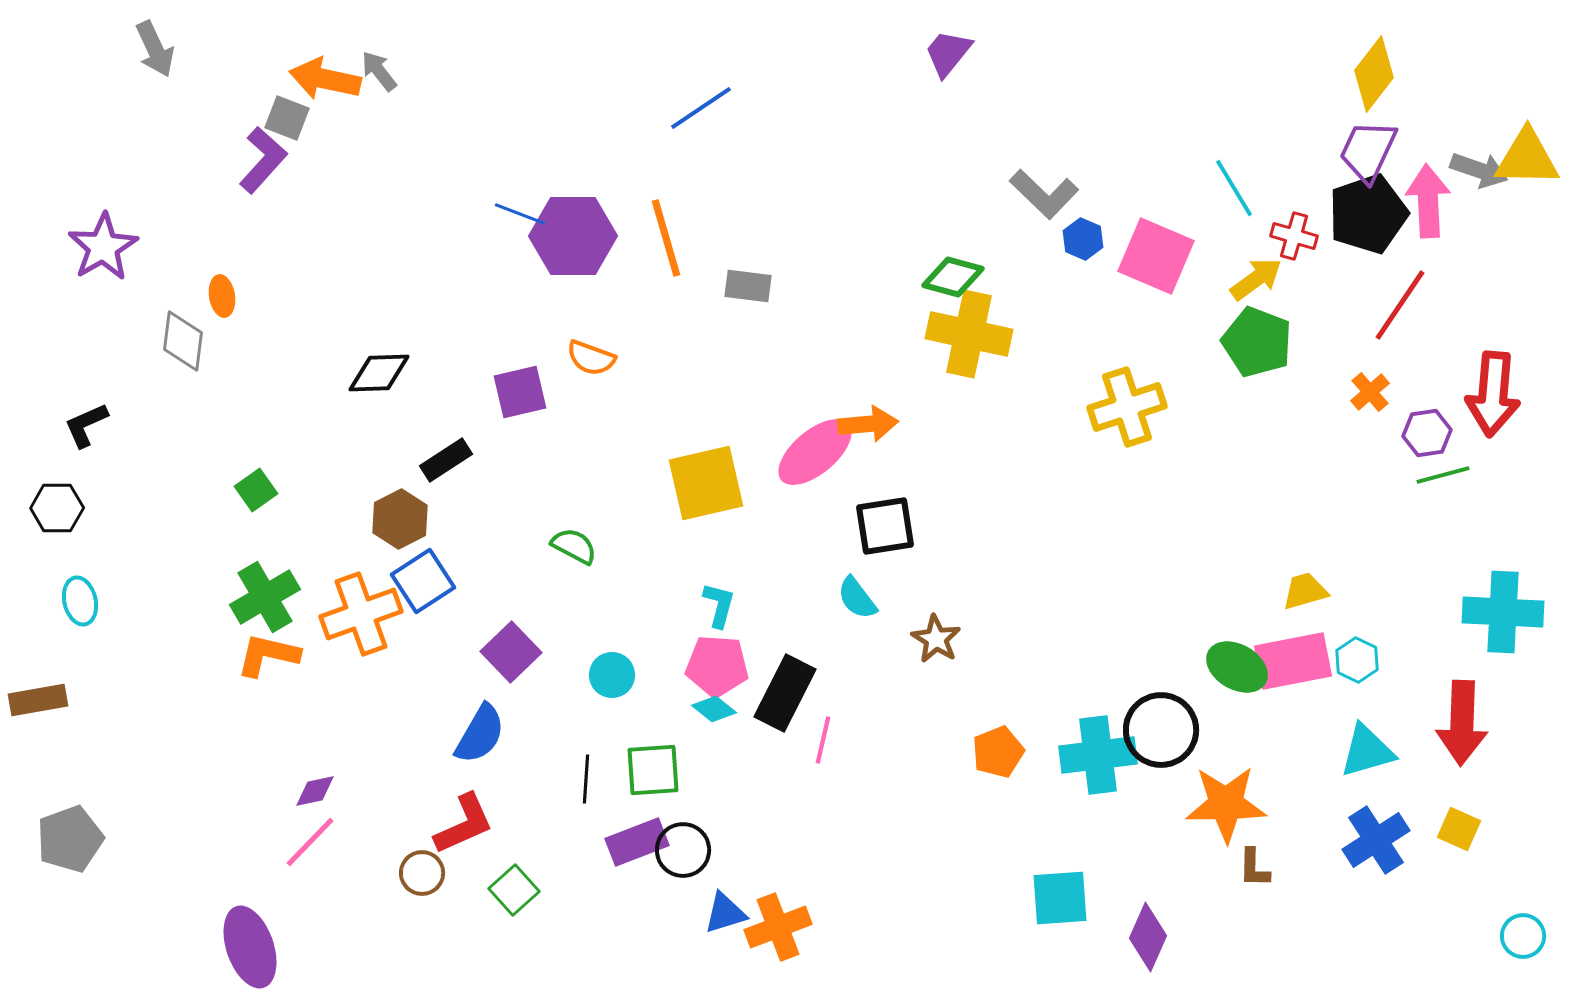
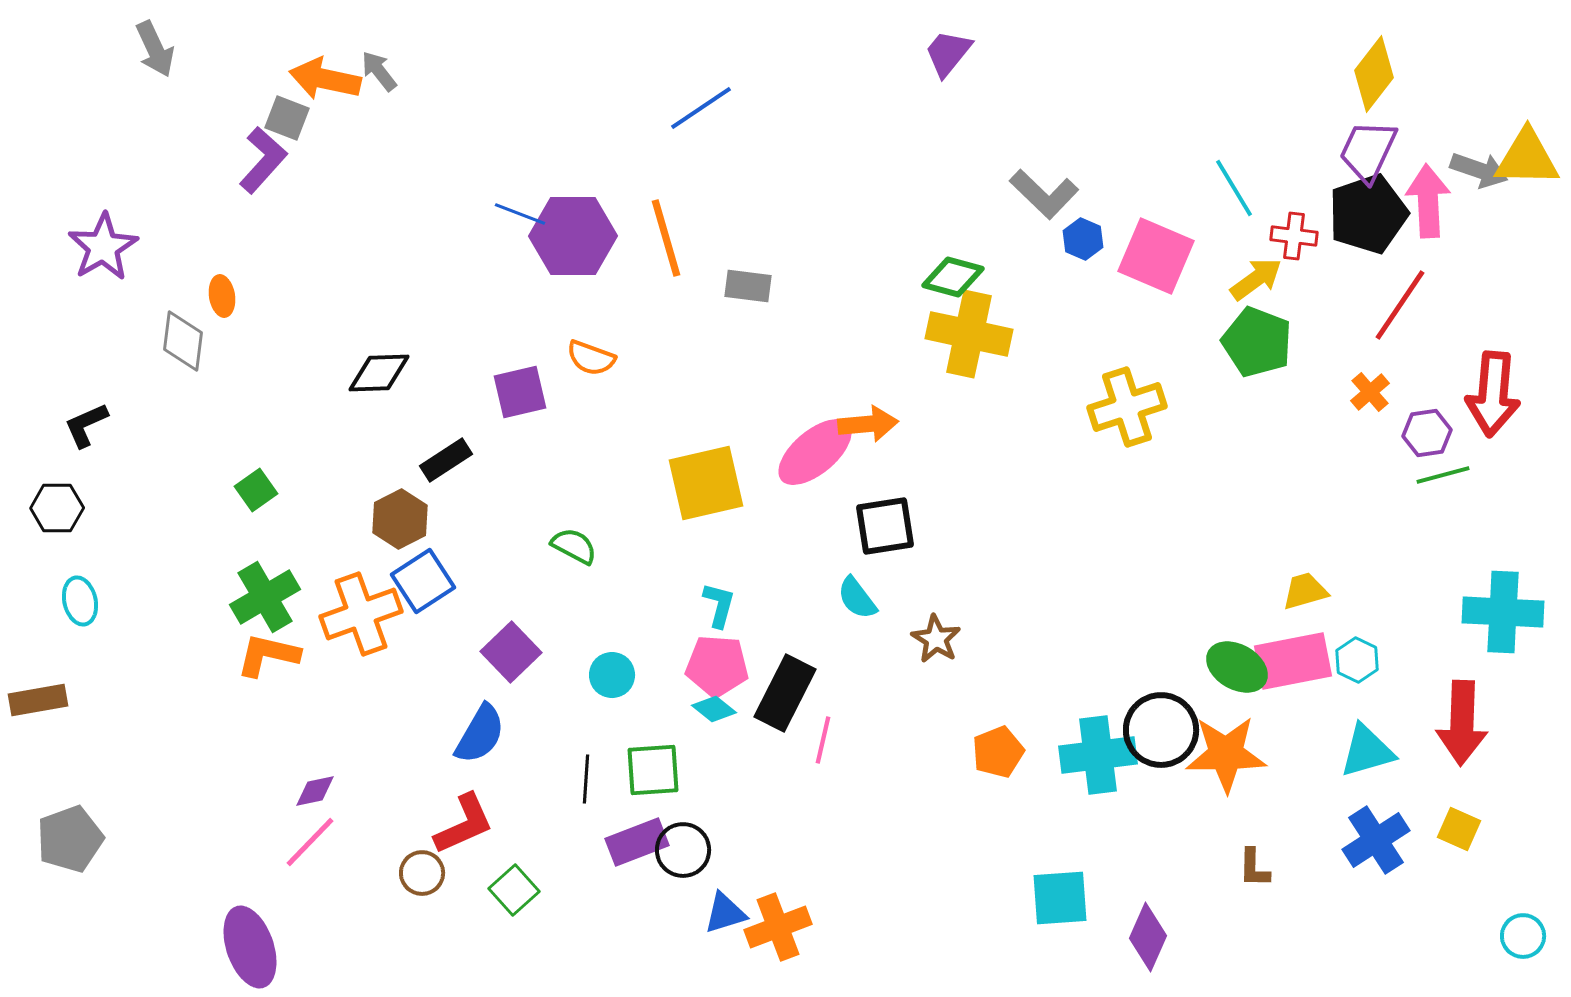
red cross at (1294, 236): rotated 9 degrees counterclockwise
orange star at (1226, 804): moved 50 px up
